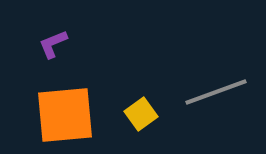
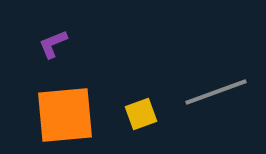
yellow square: rotated 16 degrees clockwise
